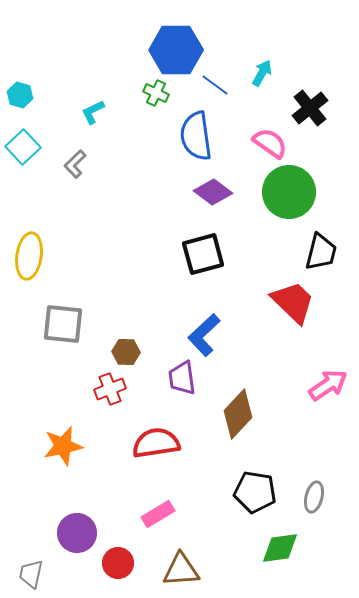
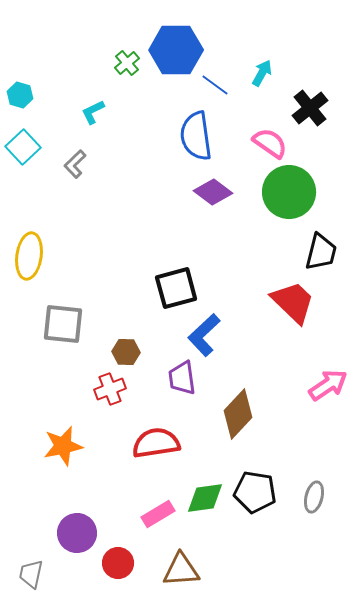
green cross: moved 29 px left, 30 px up; rotated 25 degrees clockwise
black square: moved 27 px left, 34 px down
green diamond: moved 75 px left, 50 px up
